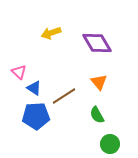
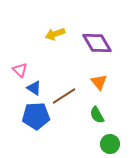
yellow arrow: moved 4 px right, 1 px down
pink triangle: moved 1 px right, 2 px up
